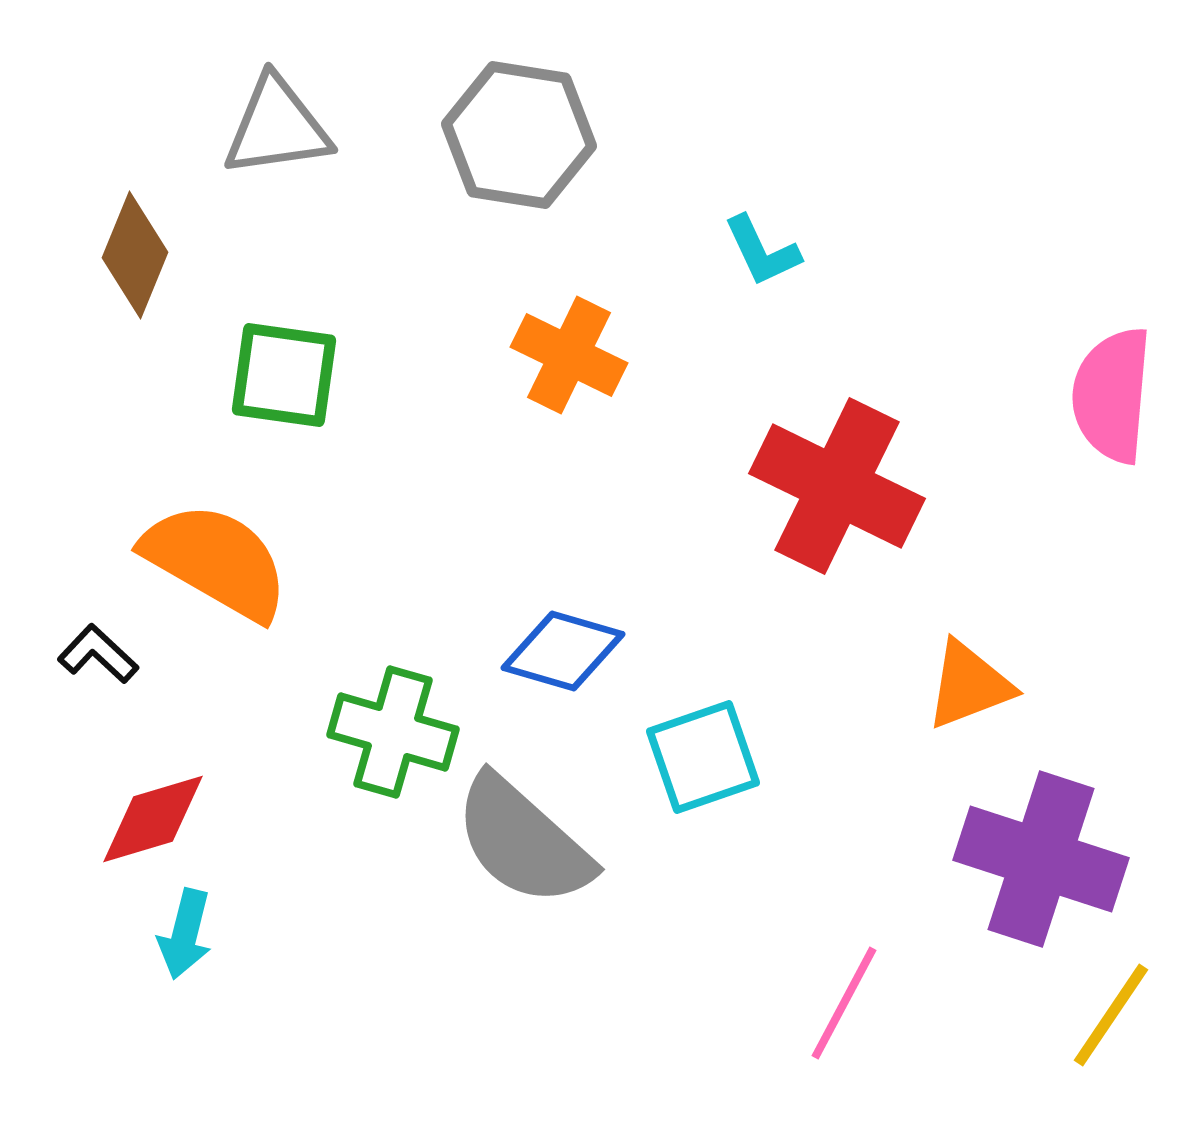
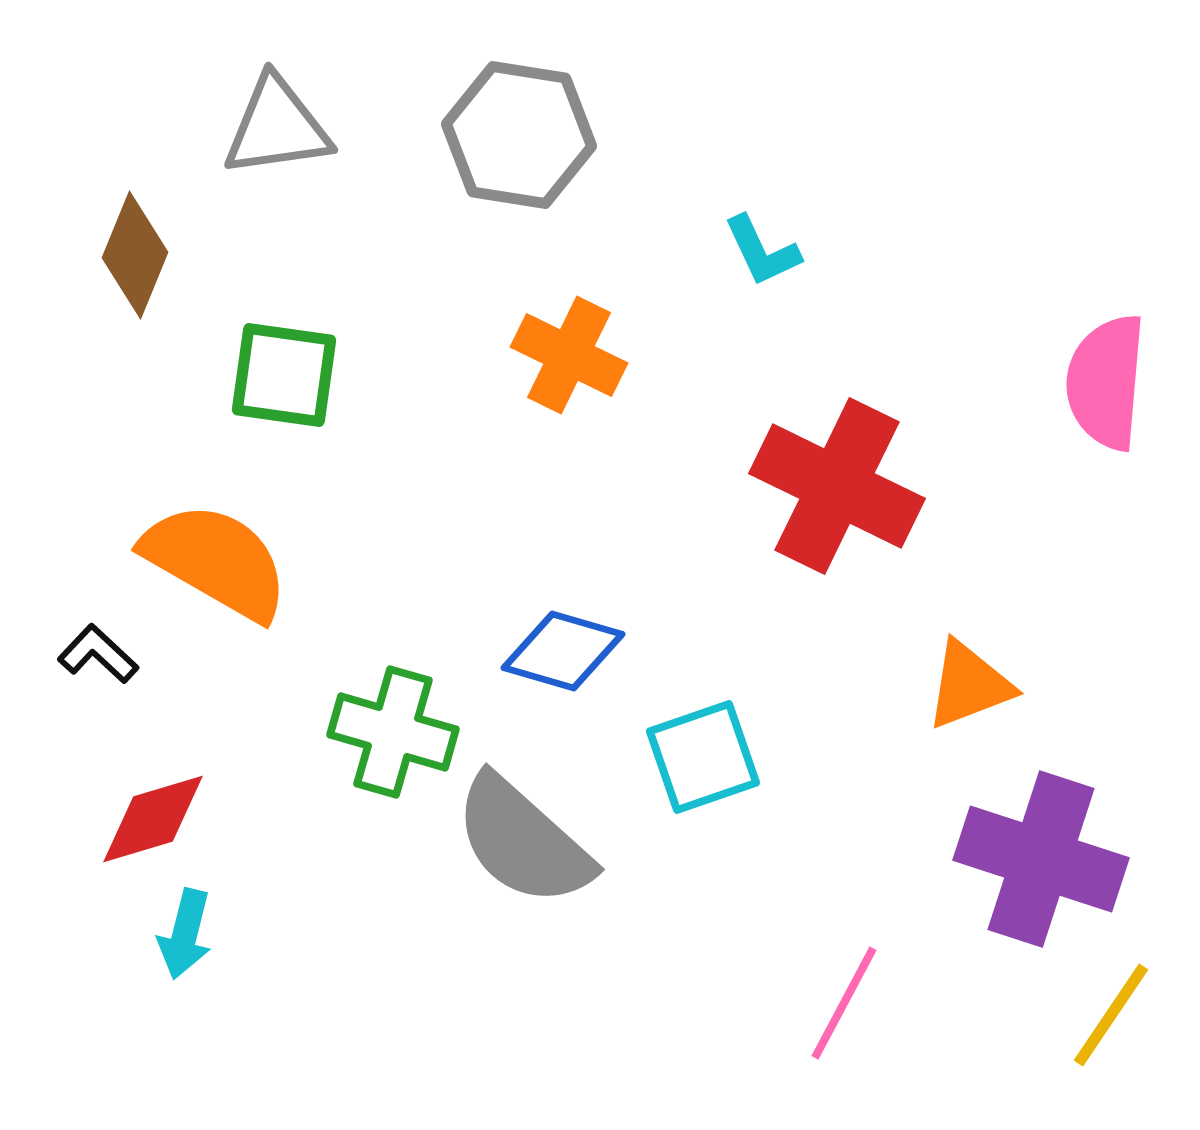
pink semicircle: moved 6 px left, 13 px up
